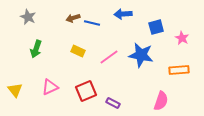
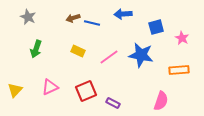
yellow triangle: rotated 21 degrees clockwise
